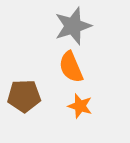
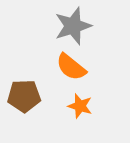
orange semicircle: rotated 28 degrees counterclockwise
